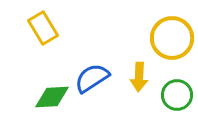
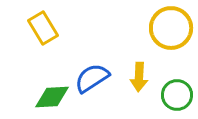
yellow circle: moved 1 px left, 10 px up
